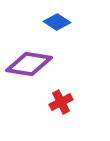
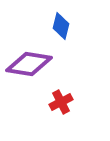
blue diamond: moved 4 px right, 4 px down; rotated 72 degrees clockwise
